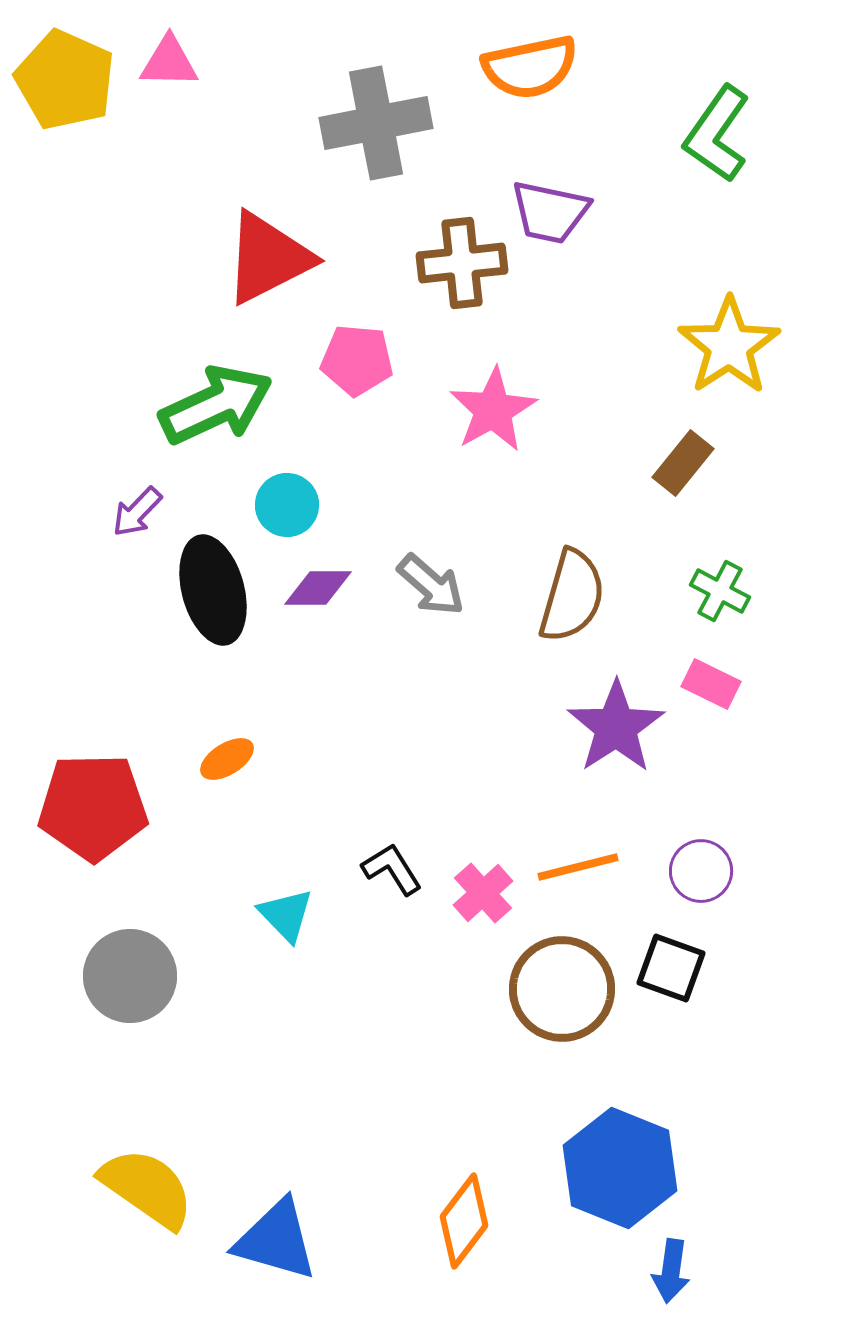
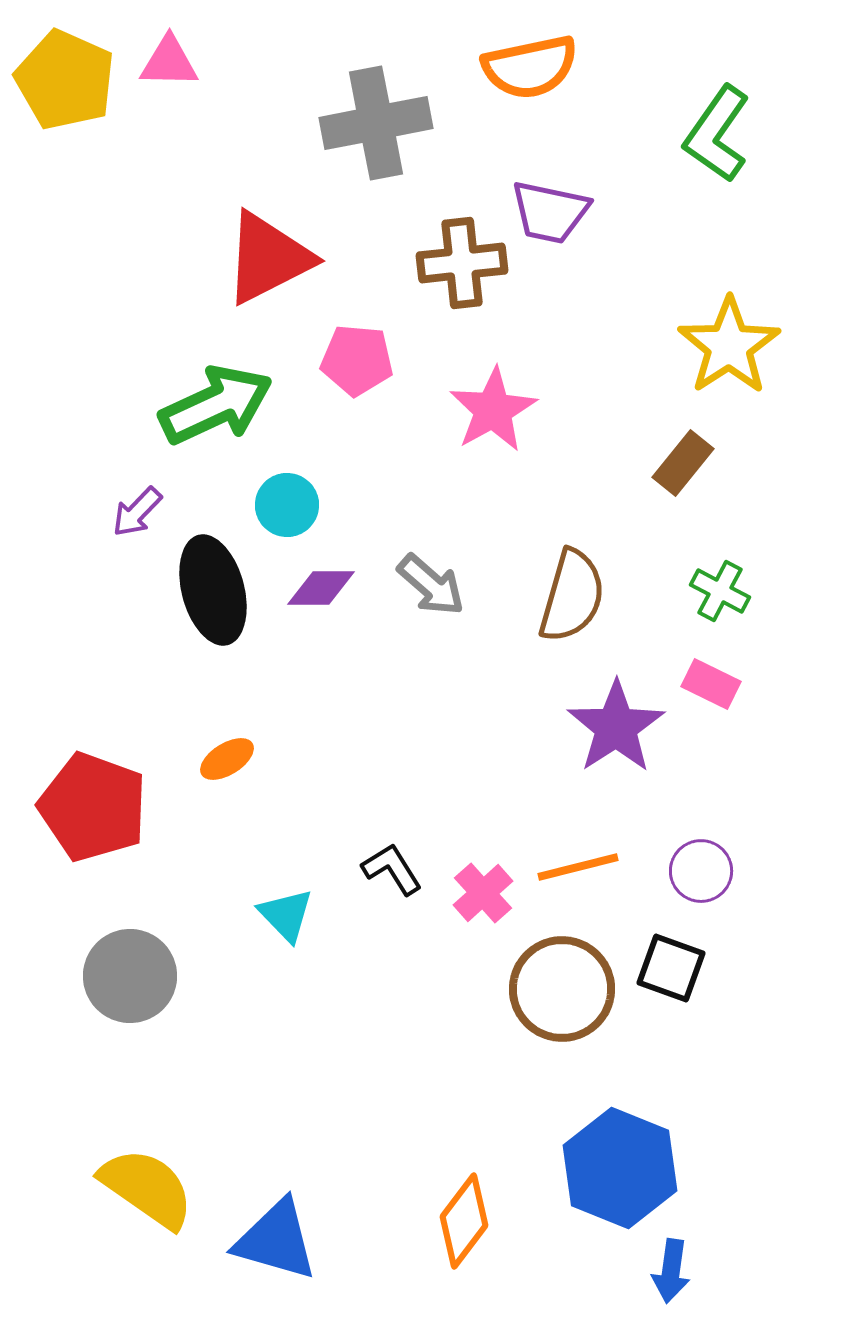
purple diamond: moved 3 px right
red pentagon: rotated 21 degrees clockwise
